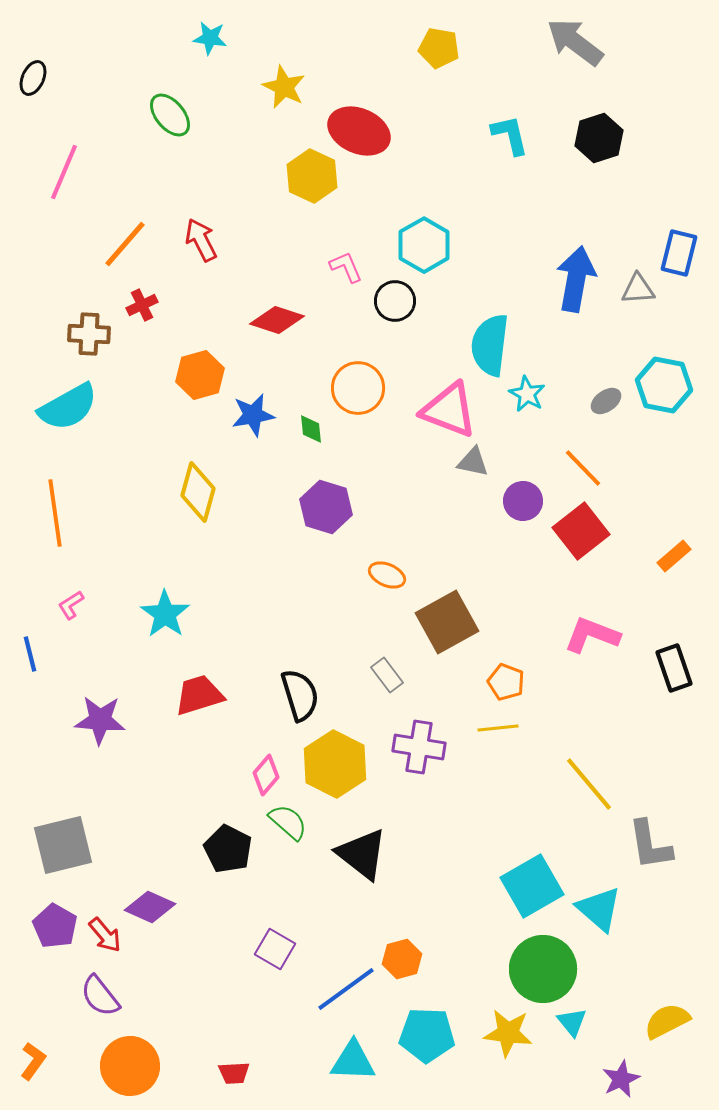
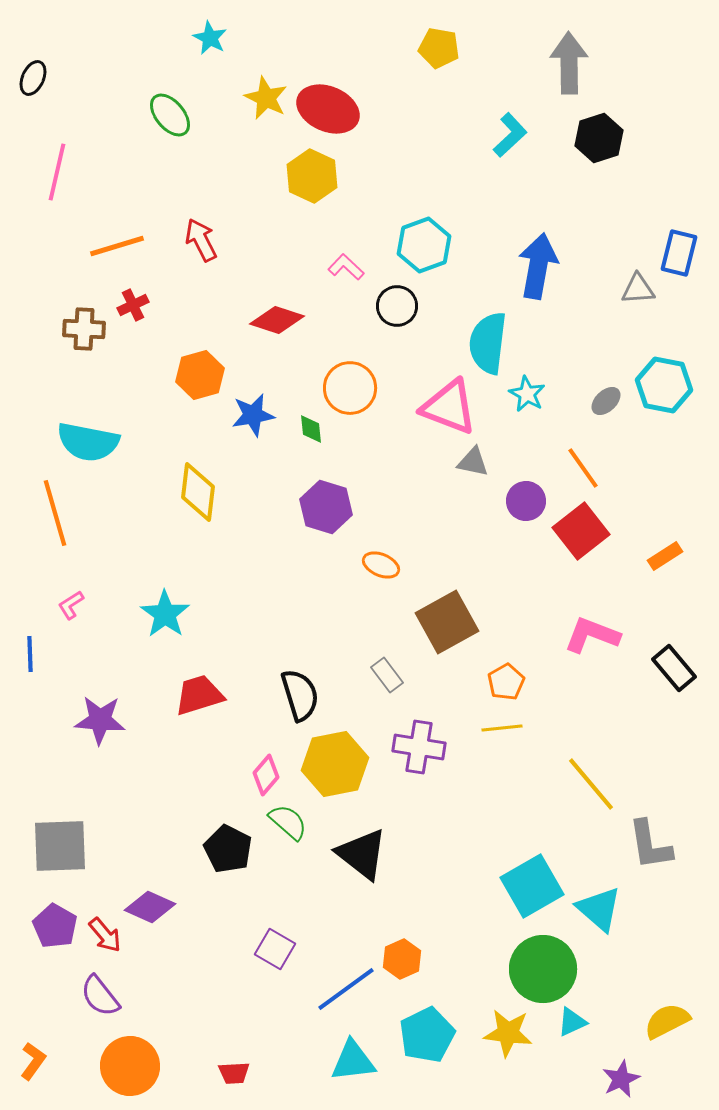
cyan star at (210, 38): rotated 20 degrees clockwise
gray arrow at (575, 42): moved 6 px left, 21 px down; rotated 52 degrees clockwise
yellow star at (284, 87): moved 18 px left, 11 px down
red ellipse at (359, 131): moved 31 px left, 22 px up
cyan L-shape at (510, 135): rotated 60 degrees clockwise
pink line at (64, 172): moved 7 px left; rotated 10 degrees counterclockwise
orange line at (125, 244): moved 8 px left, 2 px down; rotated 32 degrees clockwise
cyan hexagon at (424, 245): rotated 10 degrees clockwise
pink L-shape at (346, 267): rotated 24 degrees counterclockwise
blue arrow at (576, 279): moved 38 px left, 13 px up
black circle at (395, 301): moved 2 px right, 5 px down
red cross at (142, 305): moved 9 px left
brown cross at (89, 334): moved 5 px left, 5 px up
cyan semicircle at (490, 345): moved 2 px left, 2 px up
orange circle at (358, 388): moved 8 px left
gray ellipse at (606, 401): rotated 8 degrees counterclockwise
cyan semicircle at (68, 407): moved 20 px right, 35 px down; rotated 40 degrees clockwise
pink triangle at (449, 410): moved 3 px up
orange line at (583, 468): rotated 9 degrees clockwise
yellow diamond at (198, 492): rotated 8 degrees counterclockwise
purple circle at (523, 501): moved 3 px right
orange line at (55, 513): rotated 8 degrees counterclockwise
orange rectangle at (674, 556): moved 9 px left; rotated 8 degrees clockwise
orange ellipse at (387, 575): moved 6 px left, 10 px up
blue line at (30, 654): rotated 12 degrees clockwise
black rectangle at (674, 668): rotated 21 degrees counterclockwise
orange pentagon at (506, 682): rotated 21 degrees clockwise
yellow line at (498, 728): moved 4 px right
yellow hexagon at (335, 764): rotated 22 degrees clockwise
yellow line at (589, 784): moved 2 px right
gray square at (63, 845): moved 3 px left, 1 px down; rotated 12 degrees clockwise
orange hexagon at (402, 959): rotated 9 degrees counterclockwise
cyan triangle at (572, 1022): rotated 44 degrees clockwise
cyan pentagon at (427, 1035): rotated 28 degrees counterclockwise
cyan triangle at (353, 1061): rotated 9 degrees counterclockwise
